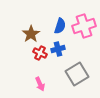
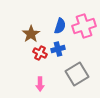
pink arrow: rotated 24 degrees clockwise
